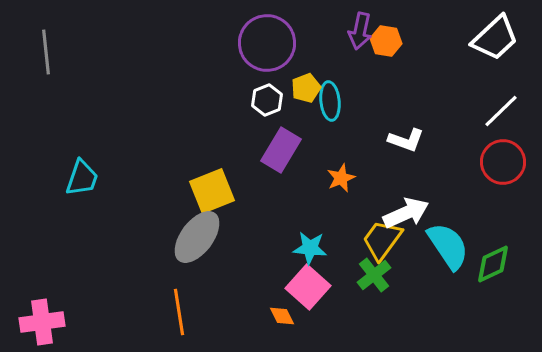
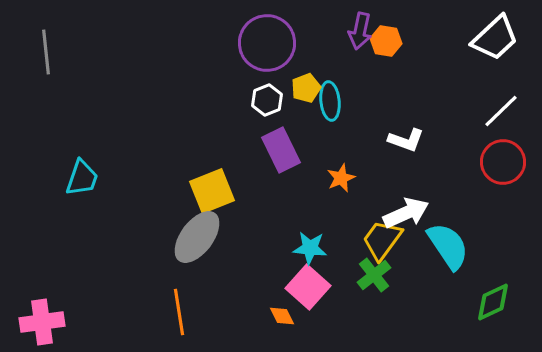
purple rectangle: rotated 57 degrees counterclockwise
green diamond: moved 38 px down
